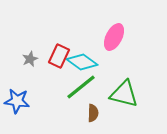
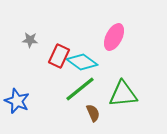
gray star: moved 19 px up; rotated 28 degrees clockwise
green line: moved 1 px left, 2 px down
green triangle: moved 1 px left; rotated 20 degrees counterclockwise
blue star: rotated 15 degrees clockwise
brown semicircle: rotated 24 degrees counterclockwise
